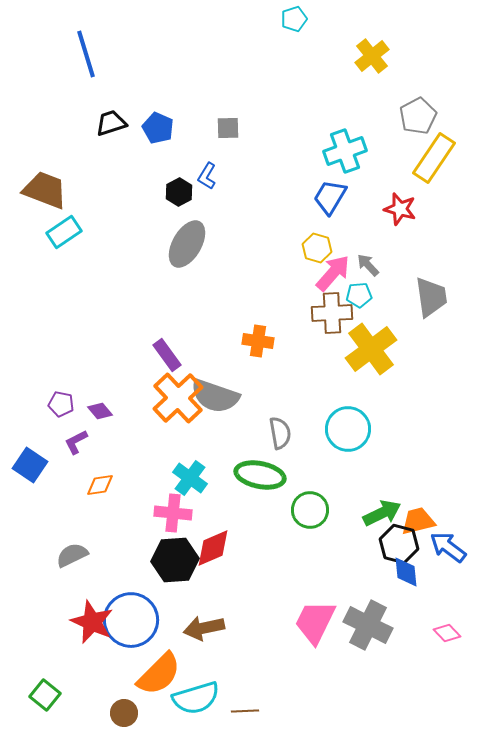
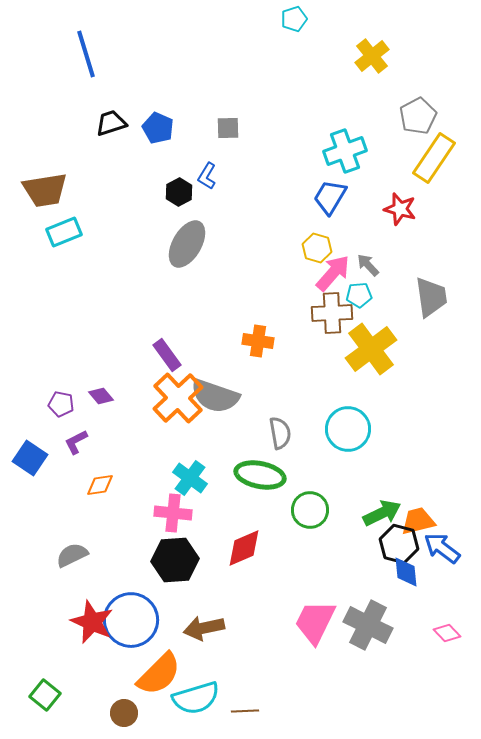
brown trapezoid at (45, 190): rotated 150 degrees clockwise
cyan rectangle at (64, 232): rotated 12 degrees clockwise
purple diamond at (100, 411): moved 1 px right, 15 px up
blue square at (30, 465): moved 7 px up
blue arrow at (448, 547): moved 6 px left, 1 px down
red diamond at (213, 548): moved 31 px right
